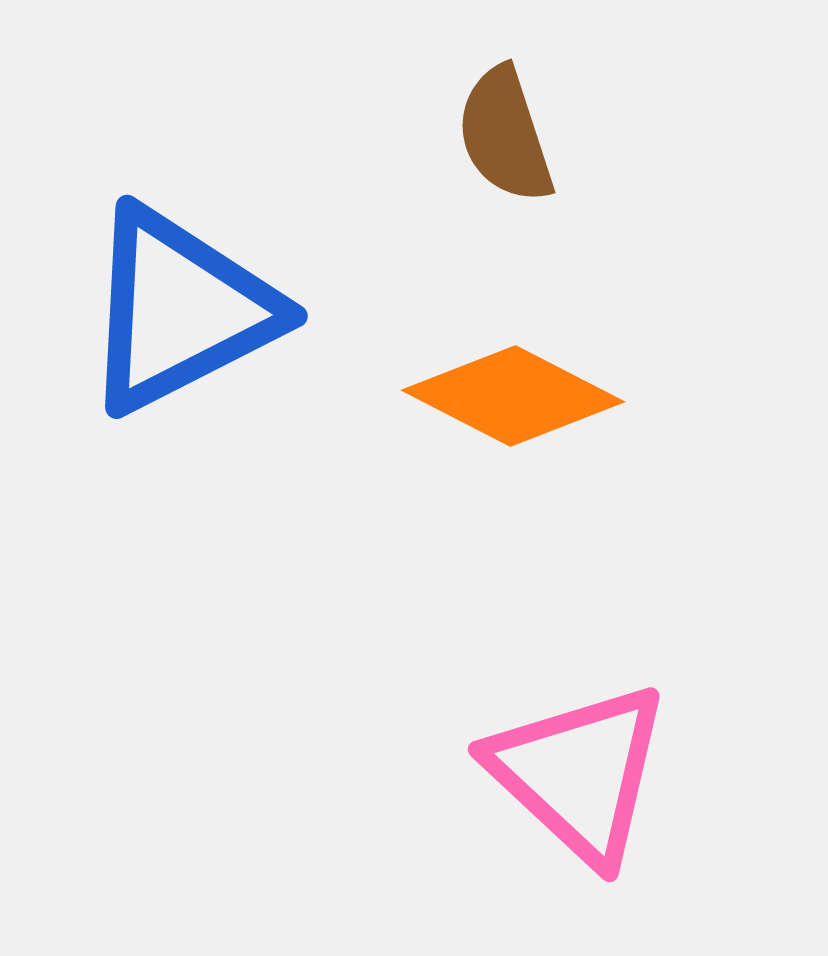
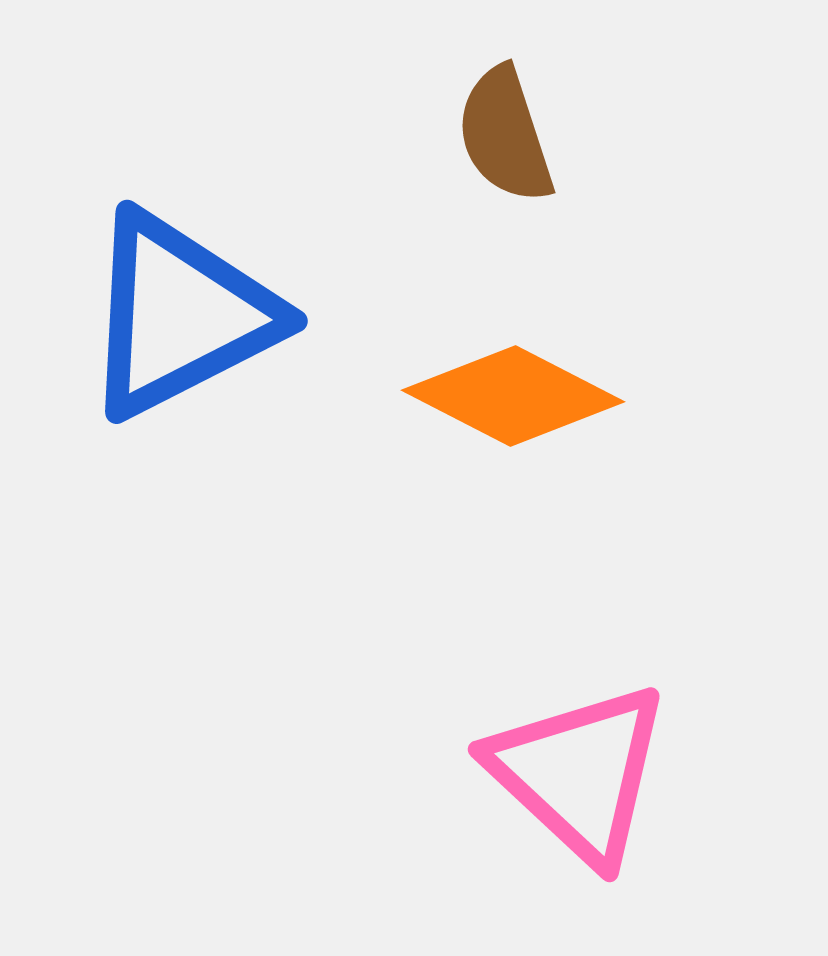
blue triangle: moved 5 px down
